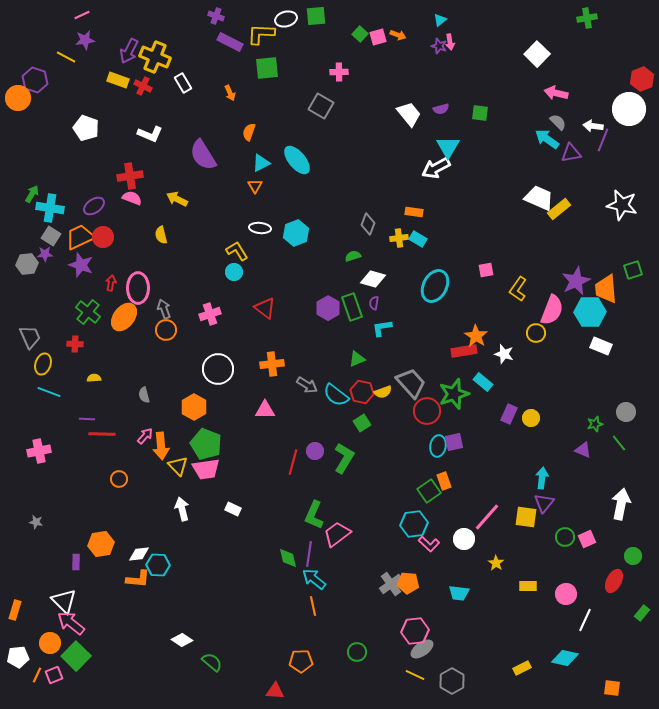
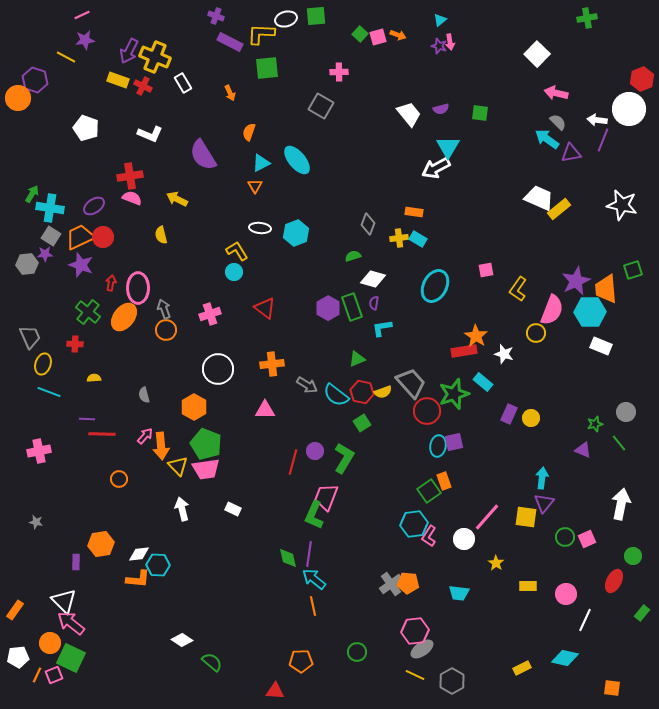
white arrow at (593, 126): moved 4 px right, 6 px up
pink trapezoid at (337, 534): moved 11 px left, 37 px up; rotated 32 degrees counterclockwise
pink L-shape at (429, 544): moved 8 px up; rotated 80 degrees clockwise
orange rectangle at (15, 610): rotated 18 degrees clockwise
green square at (76, 656): moved 5 px left, 2 px down; rotated 20 degrees counterclockwise
